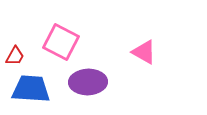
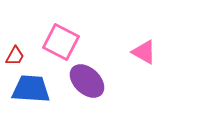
purple ellipse: moved 1 px left, 1 px up; rotated 45 degrees clockwise
